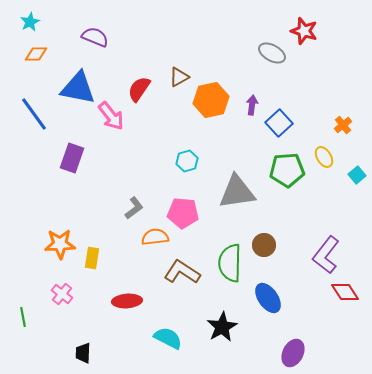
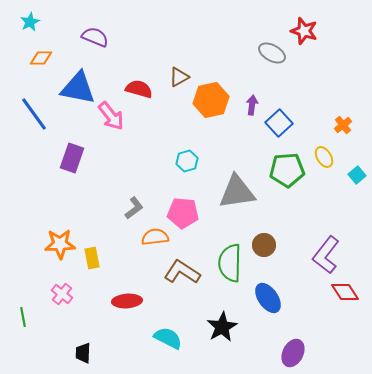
orange diamond: moved 5 px right, 4 px down
red semicircle: rotated 72 degrees clockwise
yellow rectangle: rotated 20 degrees counterclockwise
